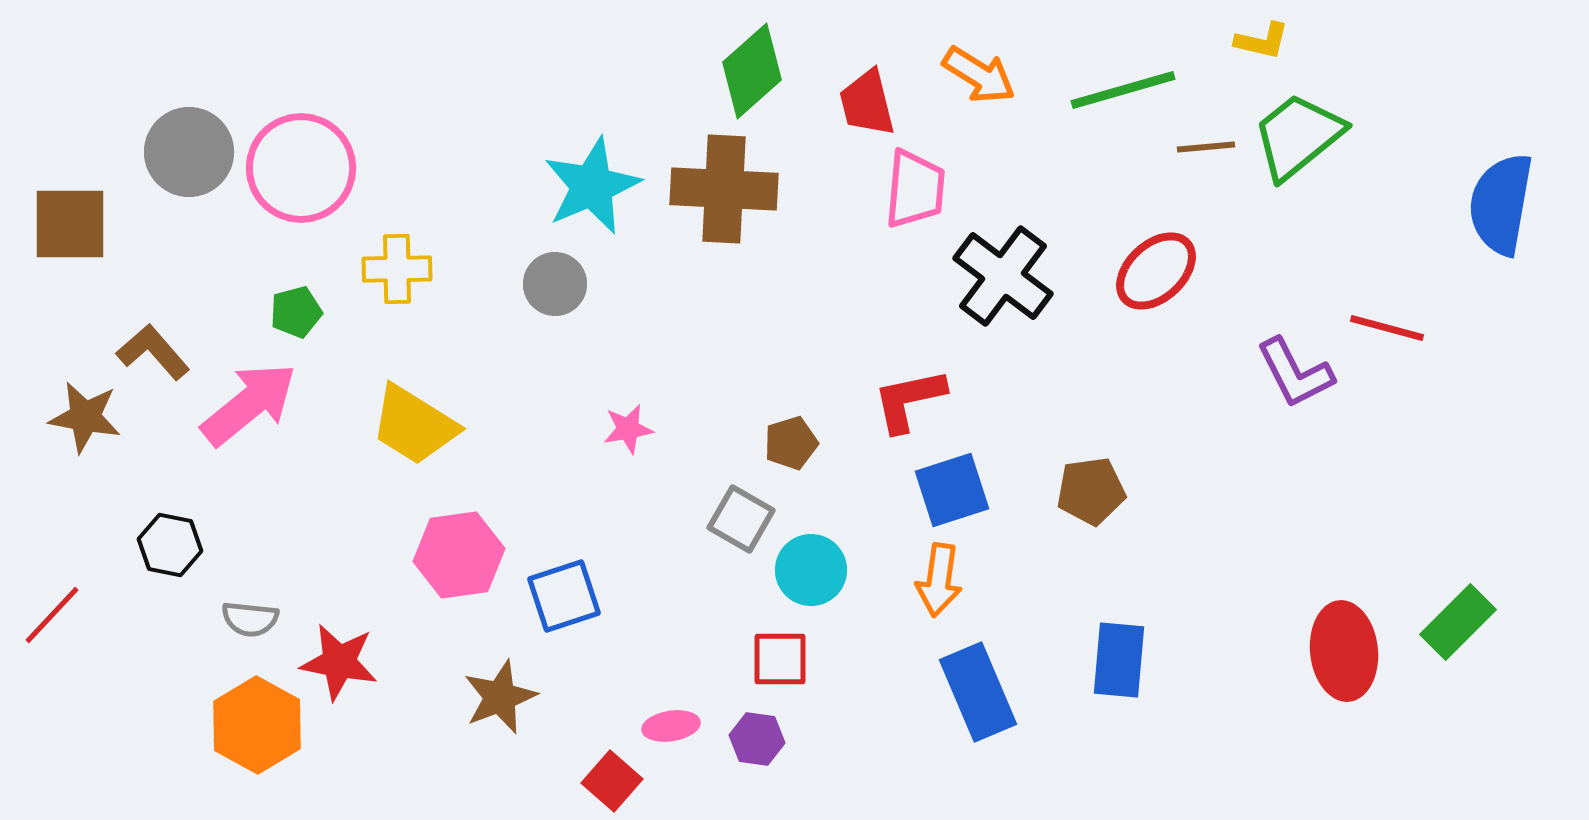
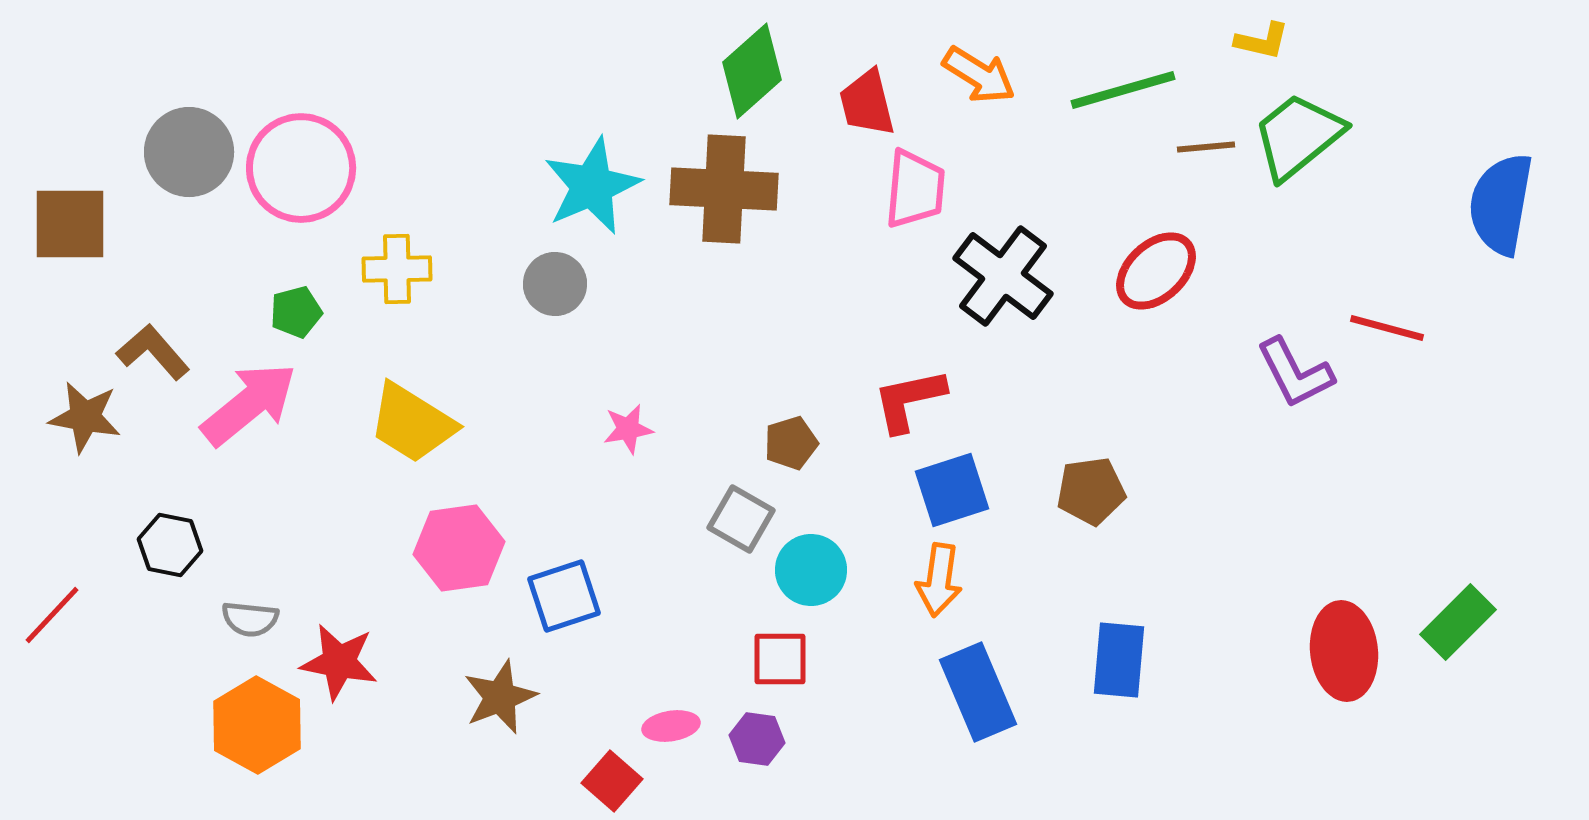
yellow trapezoid at (414, 425): moved 2 px left, 2 px up
pink hexagon at (459, 555): moved 7 px up
